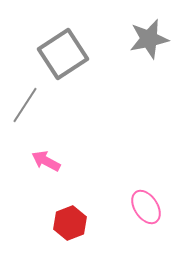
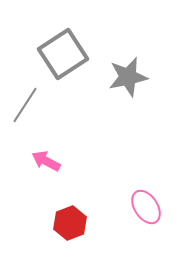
gray star: moved 21 px left, 38 px down
